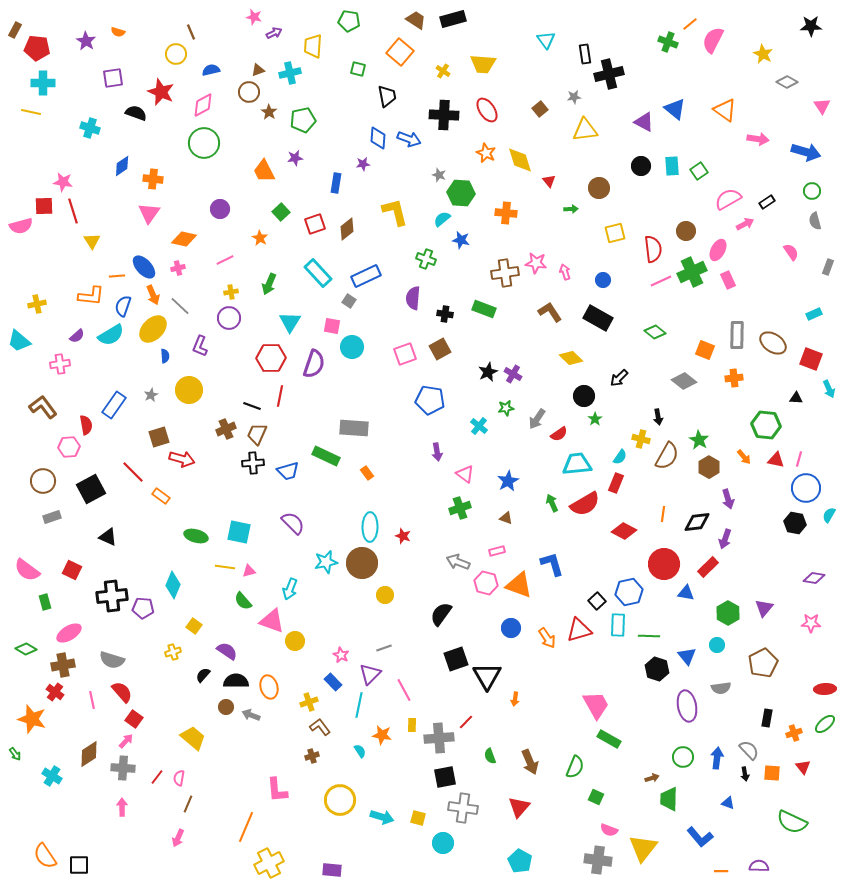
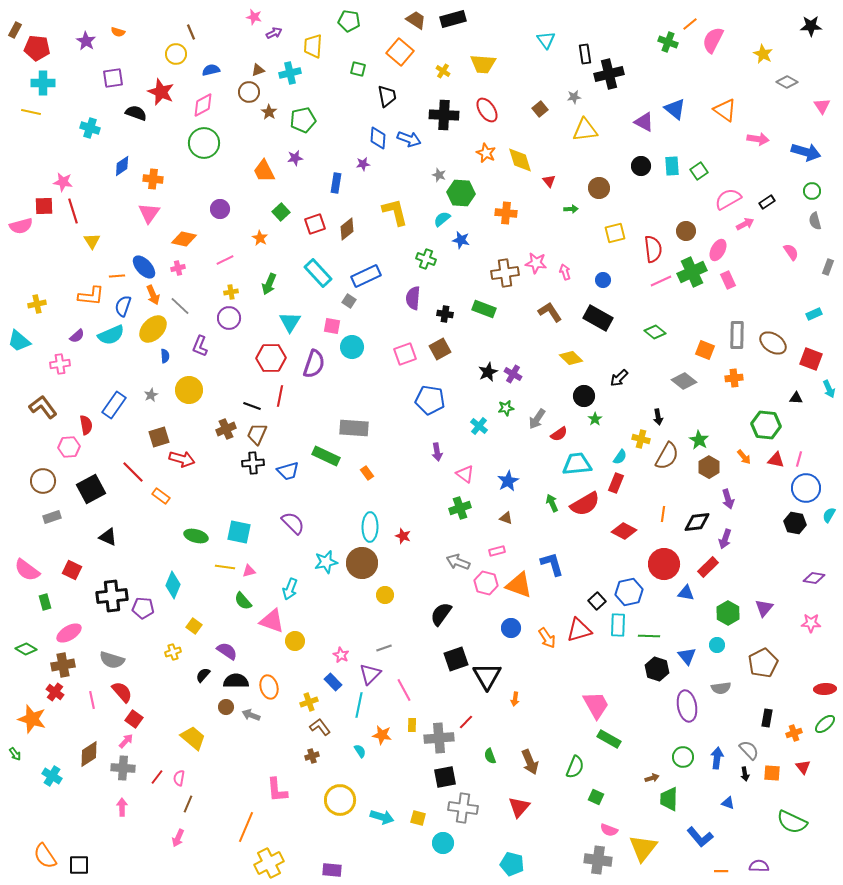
cyan semicircle at (111, 335): rotated 8 degrees clockwise
cyan pentagon at (520, 861): moved 8 px left, 3 px down; rotated 15 degrees counterclockwise
